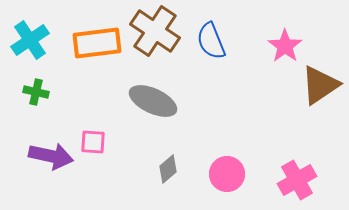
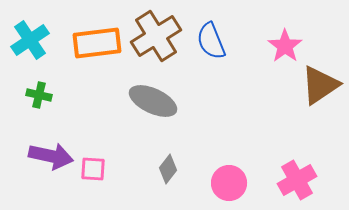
brown cross: moved 1 px right, 5 px down; rotated 24 degrees clockwise
green cross: moved 3 px right, 3 px down
pink square: moved 27 px down
gray diamond: rotated 12 degrees counterclockwise
pink circle: moved 2 px right, 9 px down
